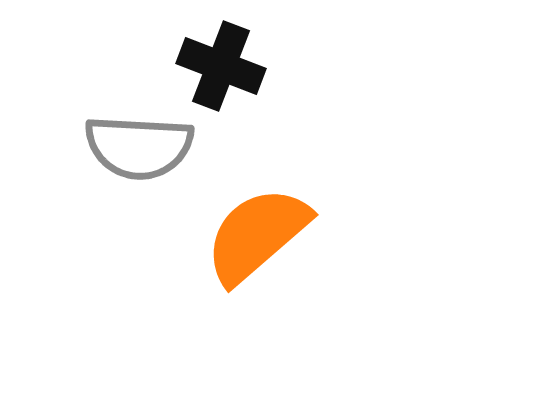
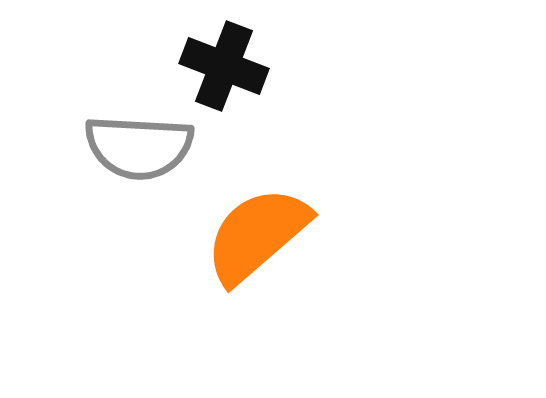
black cross: moved 3 px right
